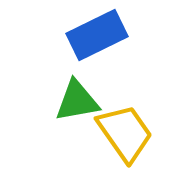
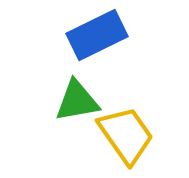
yellow trapezoid: moved 1 px right, 2 px down
